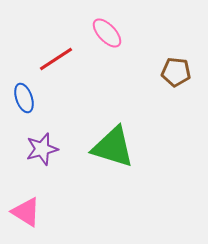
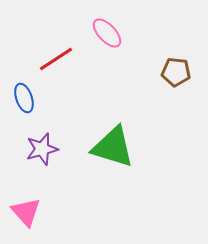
pink triangle: rotated 16 degrees clockwise
